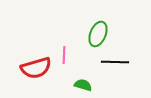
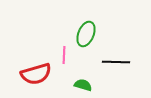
green ellipse: moved 12 px left
black line: moved 1 px right
red semicircle: moved 6 px down
